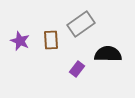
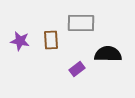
gray rectangle: moved 1 px up; rotated 36 degrees clockwise
purple star: rotated 12 degrees counterclockwise
purple rectangle: rotated 14 degrees clockwise
